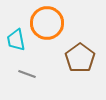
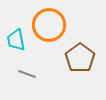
orange circle: moved 2 px right, 2 px down
